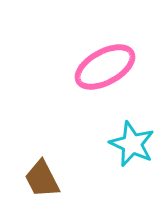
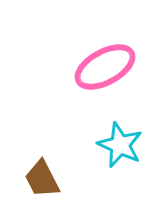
cyan star: moved 12 px left, 1 px down
